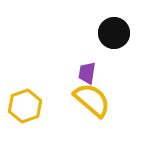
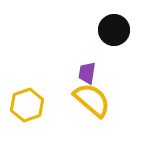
black circle: moved 3 px up
yellow hexagon: moved 2 px right, 1 px up
